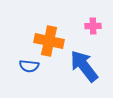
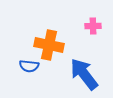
orange cross: moved 4 px down
blue arrow: moved 8 px down
